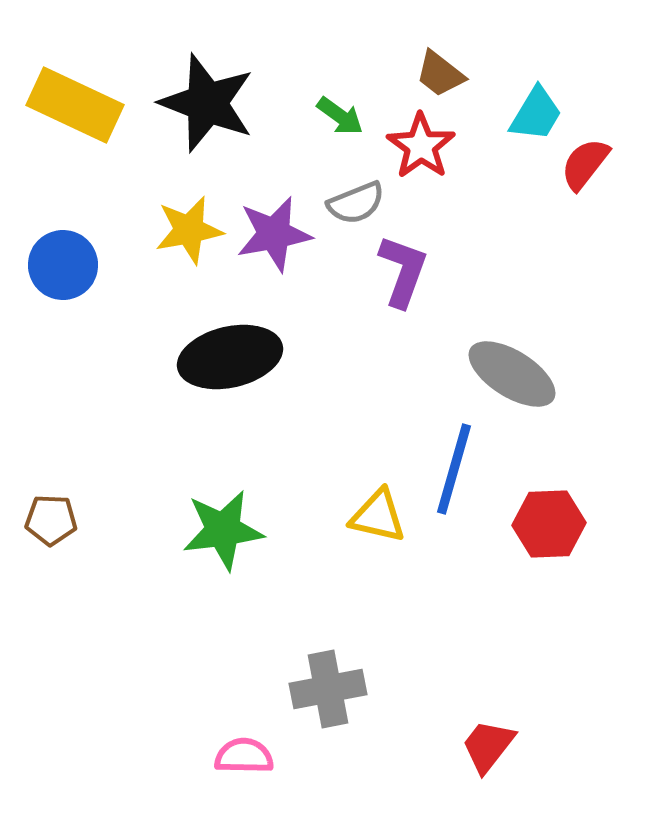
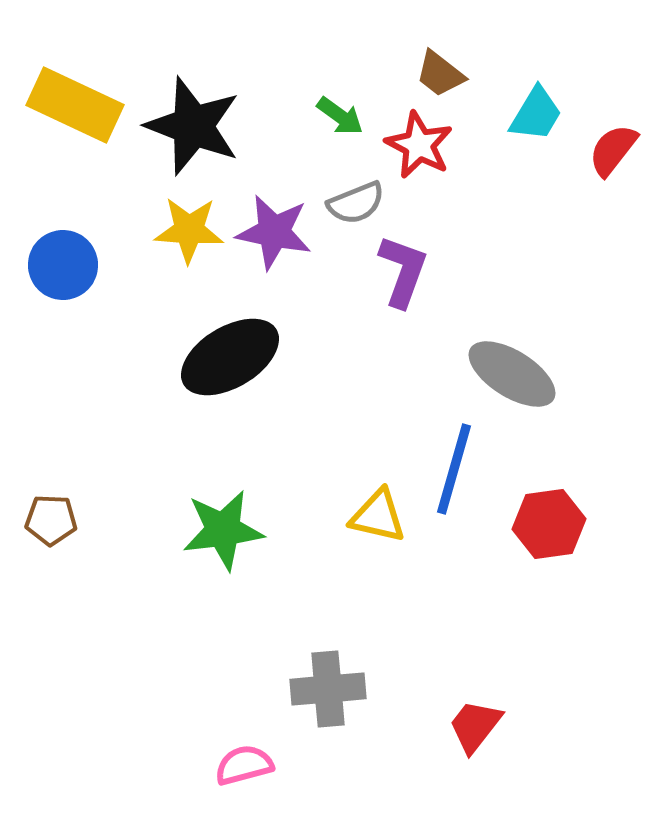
black star: moved 14 px left, 23 px down
red star: moved 2 px left, 1 px up; rotated 8 degrees counterclockwise
red semicircle: moved 28 px right, 14 px up
yellow star: rotated 14 degrees clockwise
purple star: moved 2 px up; rotated 22 degrees clockwise
black ellipse: rotated 18 degrees counterclockwise
red hexagon: rotated 6 degrees counterclockwise
gray cross: rotated 6 degrees clockwise
red trapezoid: moved 13 px left, 20 px up
pink semicircle: moved 9 px down; rotated 16 degrees counterclockwise
